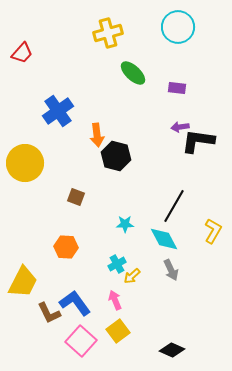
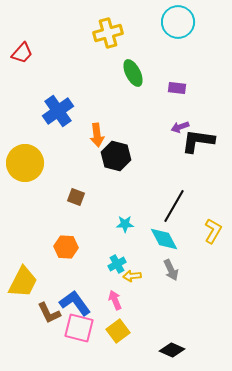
cyan circle: moved 5 px up
green ellipse: rotated 20 degrees clockwise
purple arrow: rotated 12 degrees counterclockwise
yellow arrow: rotated 36 degrees clockwise
pink square: moved 2 px left, 13 px up; rotated 28 degrees counterclockwise
